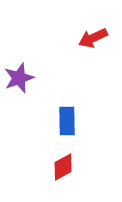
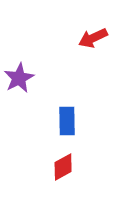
purple star: rotated 8 degrees counterclockwise
